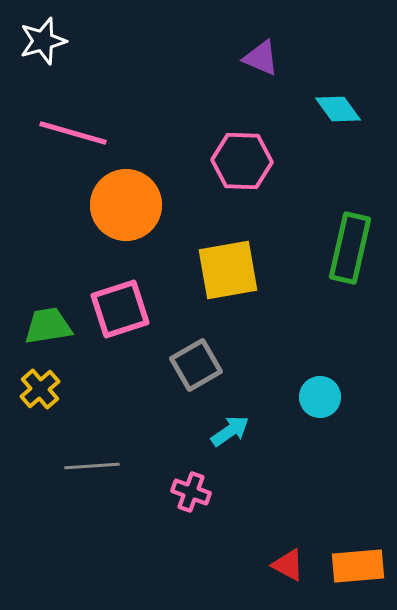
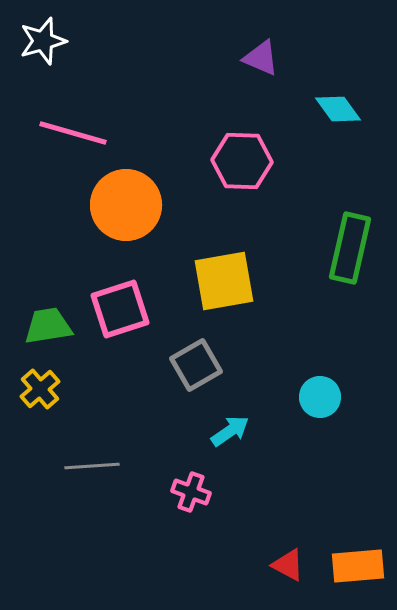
yellow square: moved 4 px left, 11 px down
